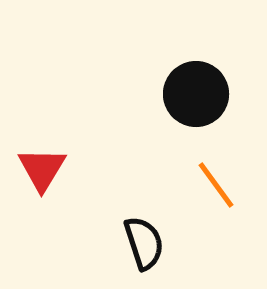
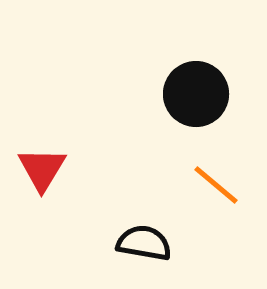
orange line: rotated 14 degrees counterclockwise
black semicircle: rotated 62 degrees counterclockwise
